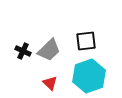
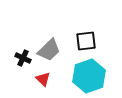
black cross: moved 7 px down
red triangle: moved 7 px left, 4 px up
